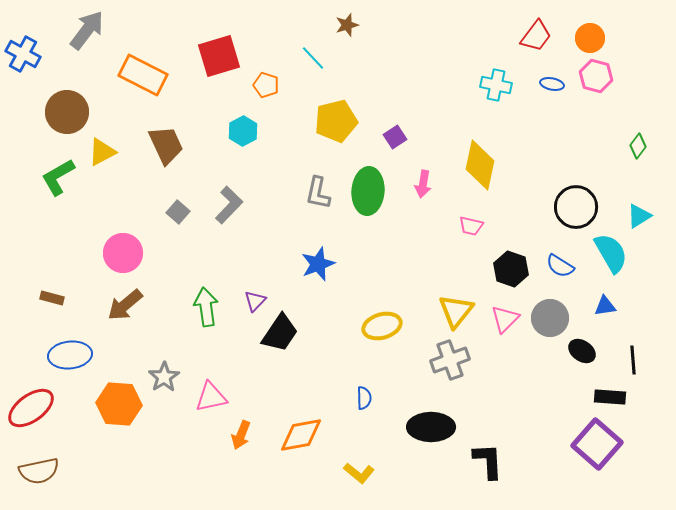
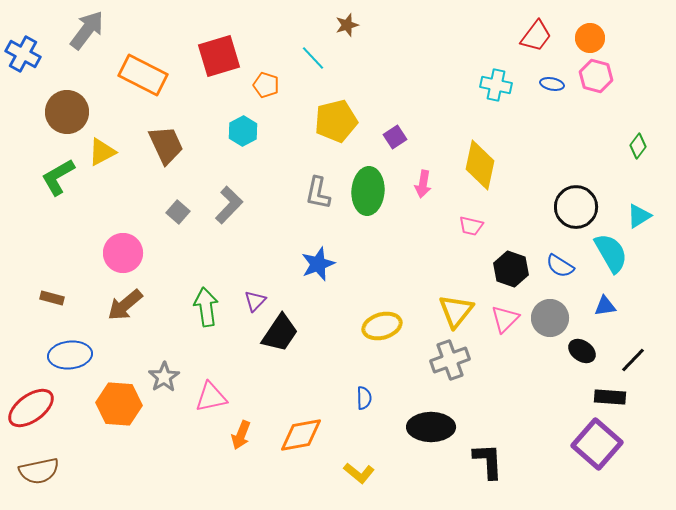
black line at (633, 360): rotated 48 degrees clockwise
